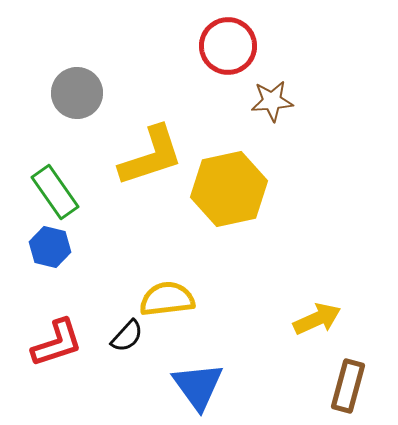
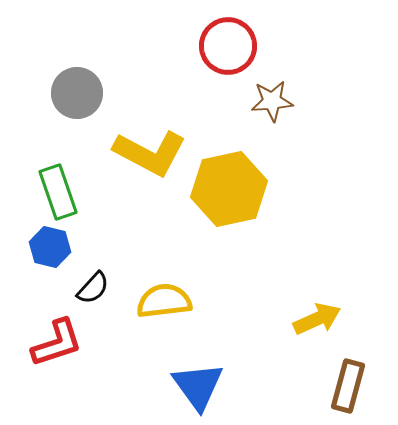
yellow L-shape: moved 1 px left, 3 px up; rotated 46 degrees clockwise
green rectangle: moved 3 px right; rotated 16 degrees clockwise
yellow semicircle: moved 3 px left, 2 px down
black semicircle: moved 34 px left, 48 px up
